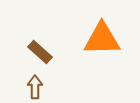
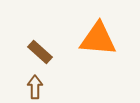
orange triangle: moved 4 px left; rotated 6 degrees clockwise
